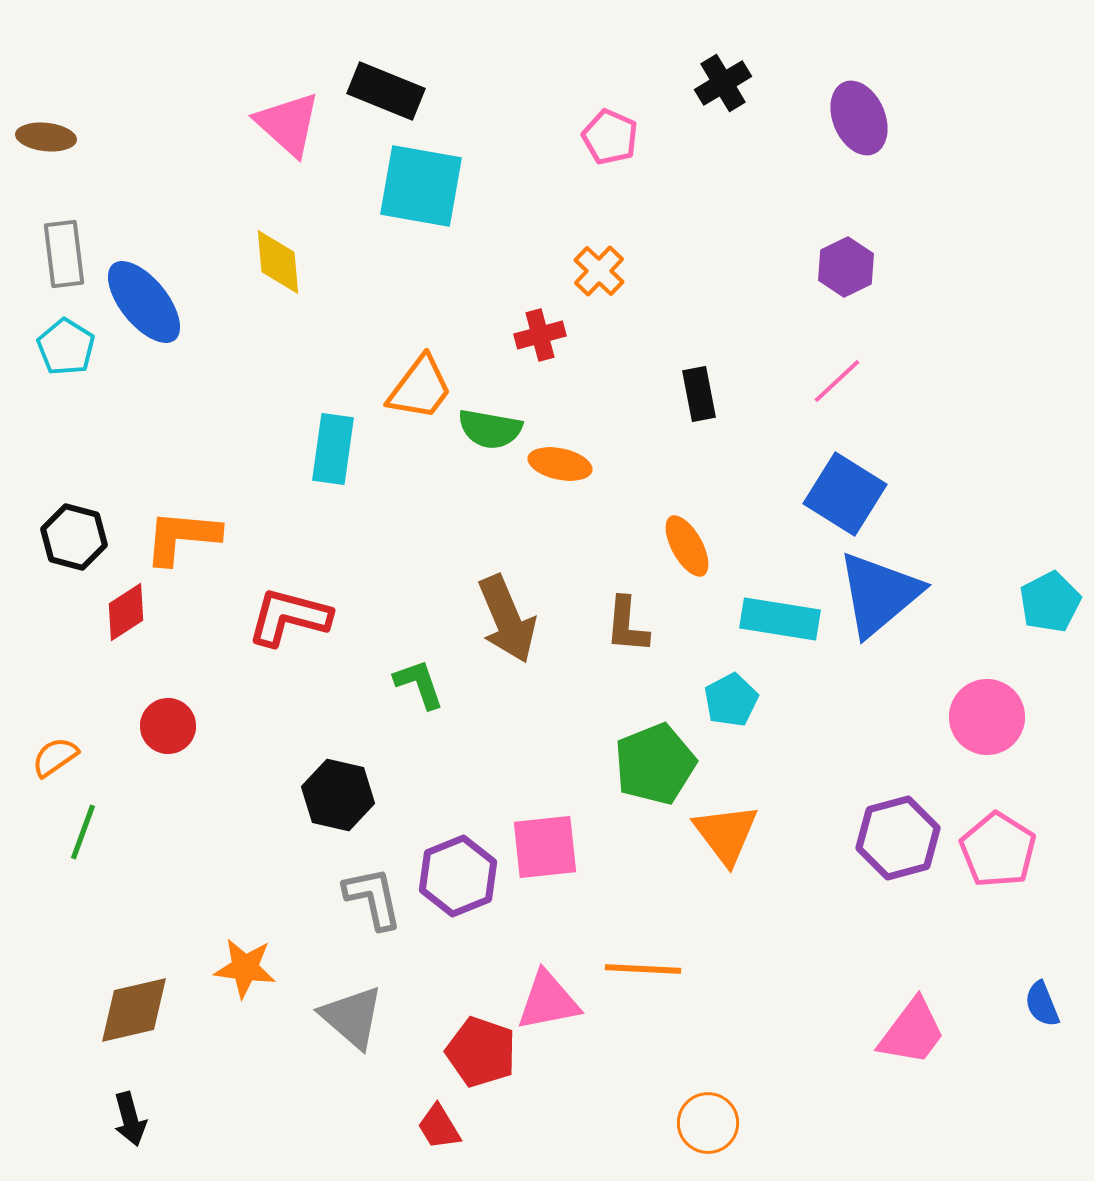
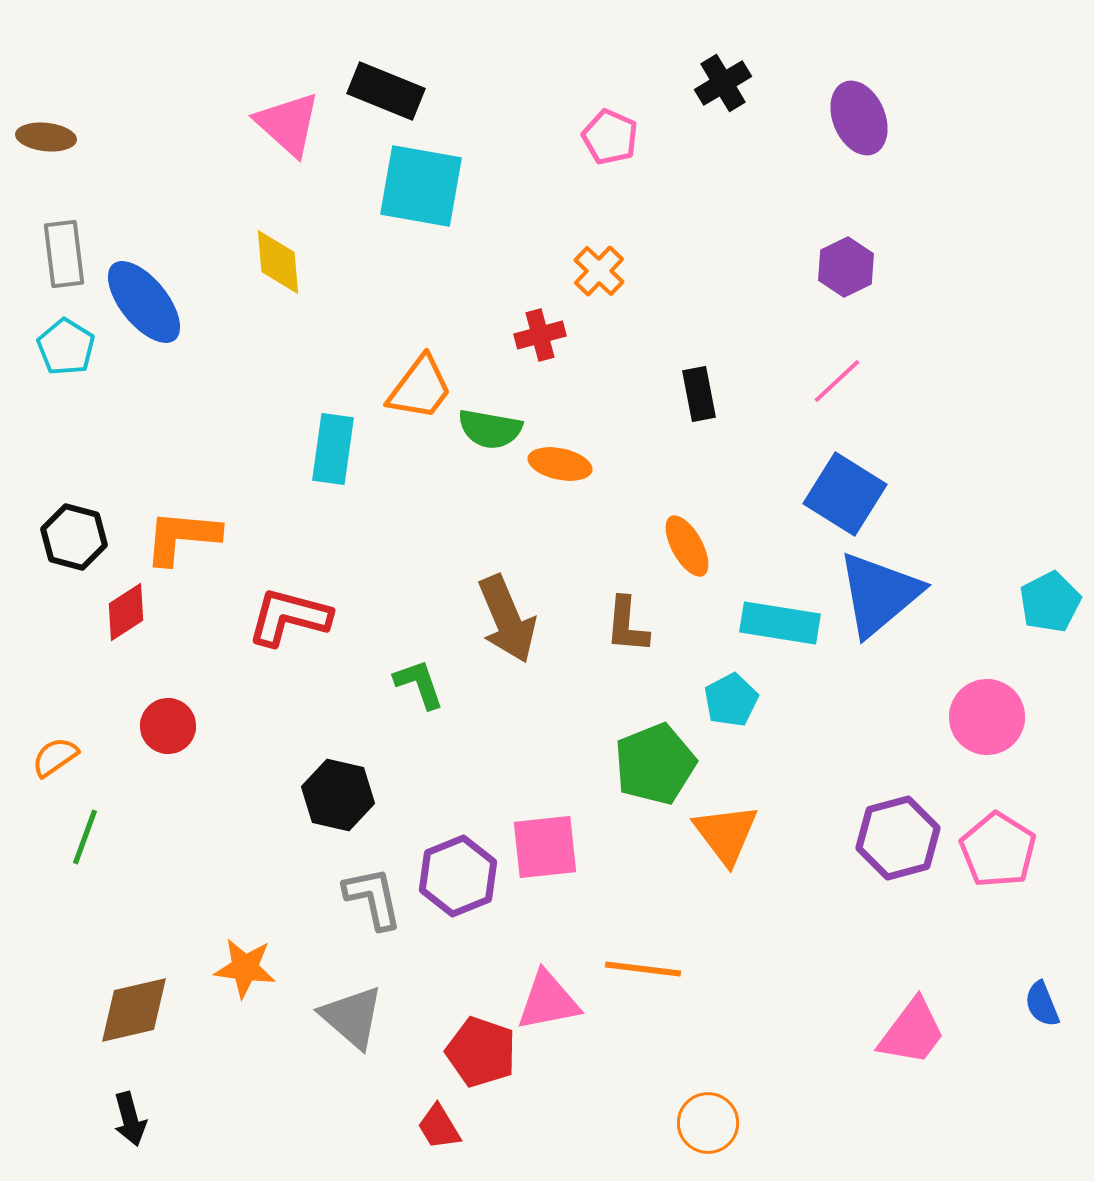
cyan rectangle at (780, 619): moved 4 px down
green line at (83, 832): moved 2 px right, 5 px down
orange line at (643, 969): rotated 4 degrees clockwise
